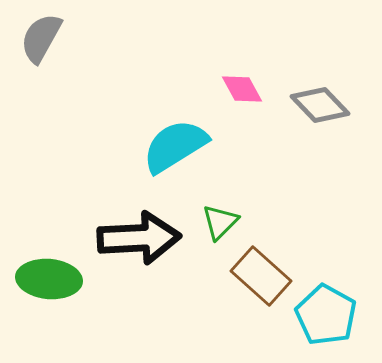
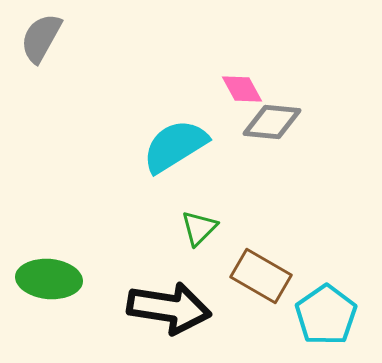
gray diamond: moved 48 px left, 17 px down; rotated 40 degrees counterclockwise
green triangle: moved 21 px left, 6 px down
black arrow: moved 30 px right, 70 px down; rotated 12 degrees clockwise
brown rectangle: rotated 12 degrees counterclockwise
cyan pentagon: rotated 8 degrees clockwise
